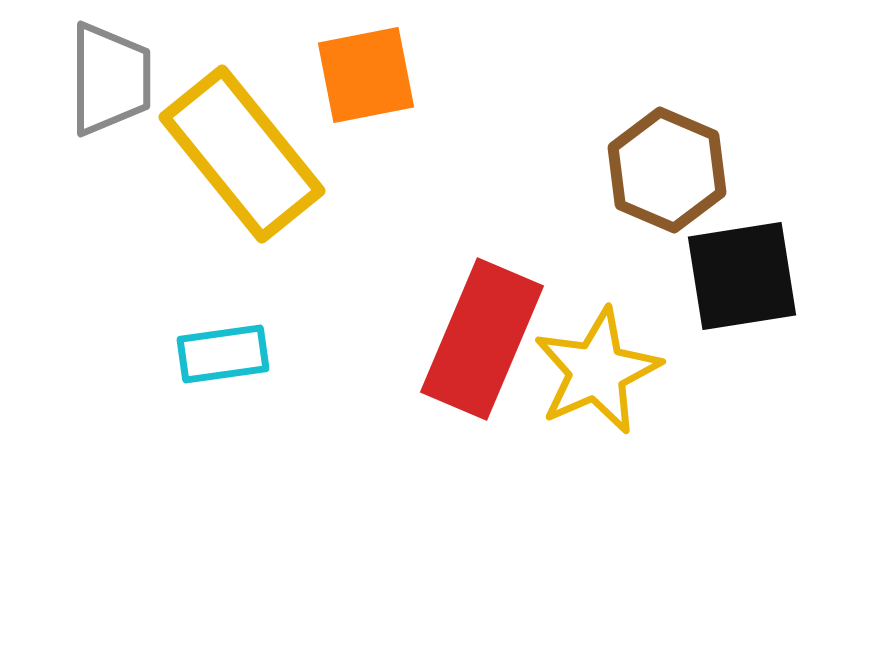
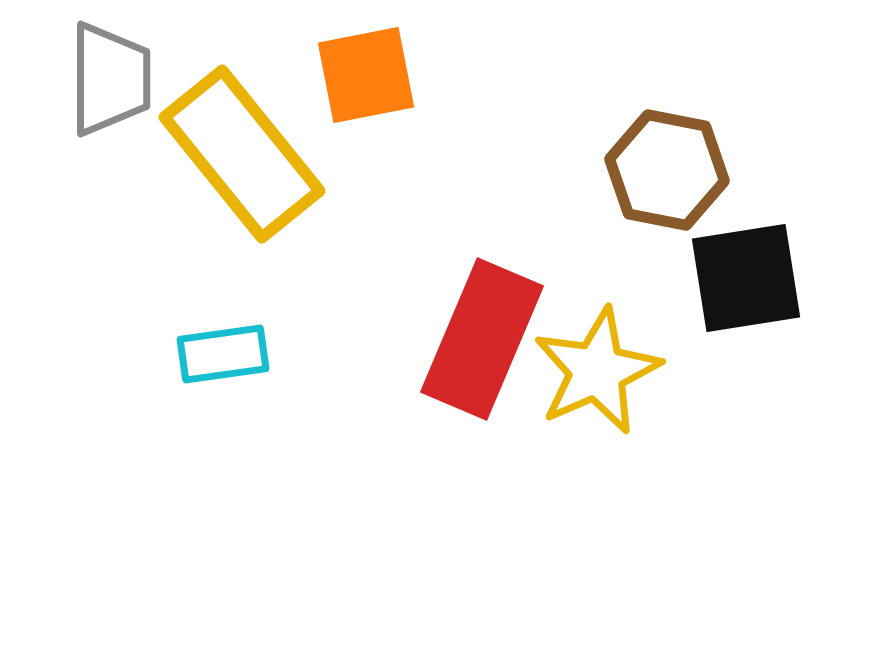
brown hexagon: rotated 12 degrees counterclockwise
black square: moved 4 px right, 2 px down
